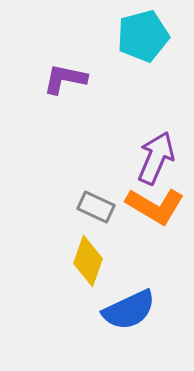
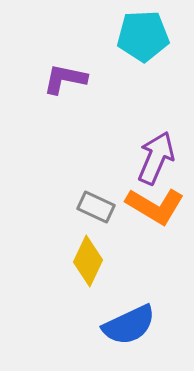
cyan pentagon: rotated 12 degrees clockwise
yellow diamond: rotated 6 degrees clockwise
blue semicircle: moved 15 px down
